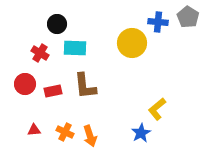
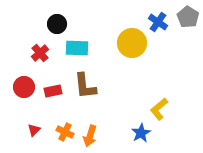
blue cross: rotated 30 degrees clockwise
cyan rectangle: moved 2 px right
red cross: rotated 18 degrees clockwise
red circle: moved 1 px left, 3 px down
yellow L-shape: moved 2 px right
red triangle: rotated 40 degrees counterclockwise
orange arrow: rotated 35 degrees clockwise
